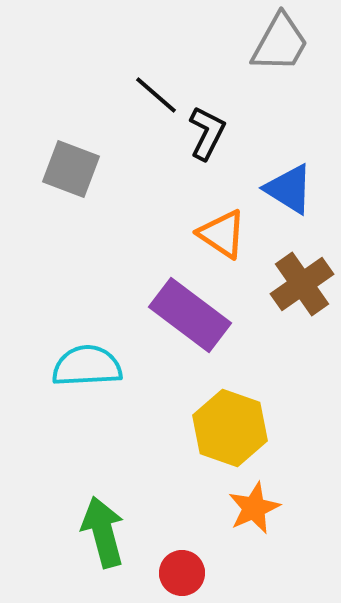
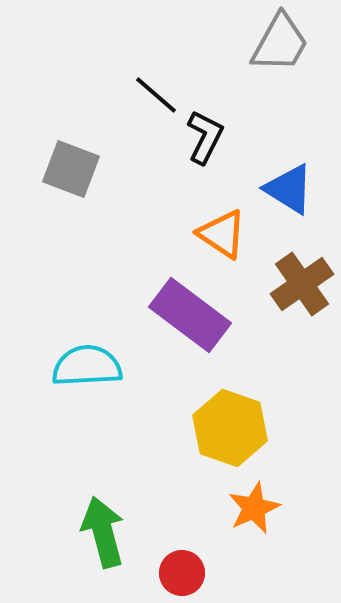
black L-shape: moved 2 px left, 4 px down
